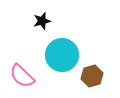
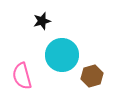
pink semicircle: rotated 32 degrees clockwise
